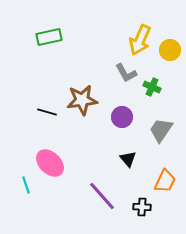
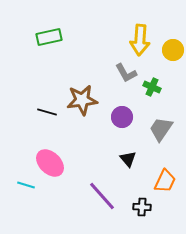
yellow arrow: rotated 20 degrees counterclockwise
yellow circle: moved 3 px right
gray trapezoid: moved 1 px up
cyan line: rotated 54 degrees counterclockwise
